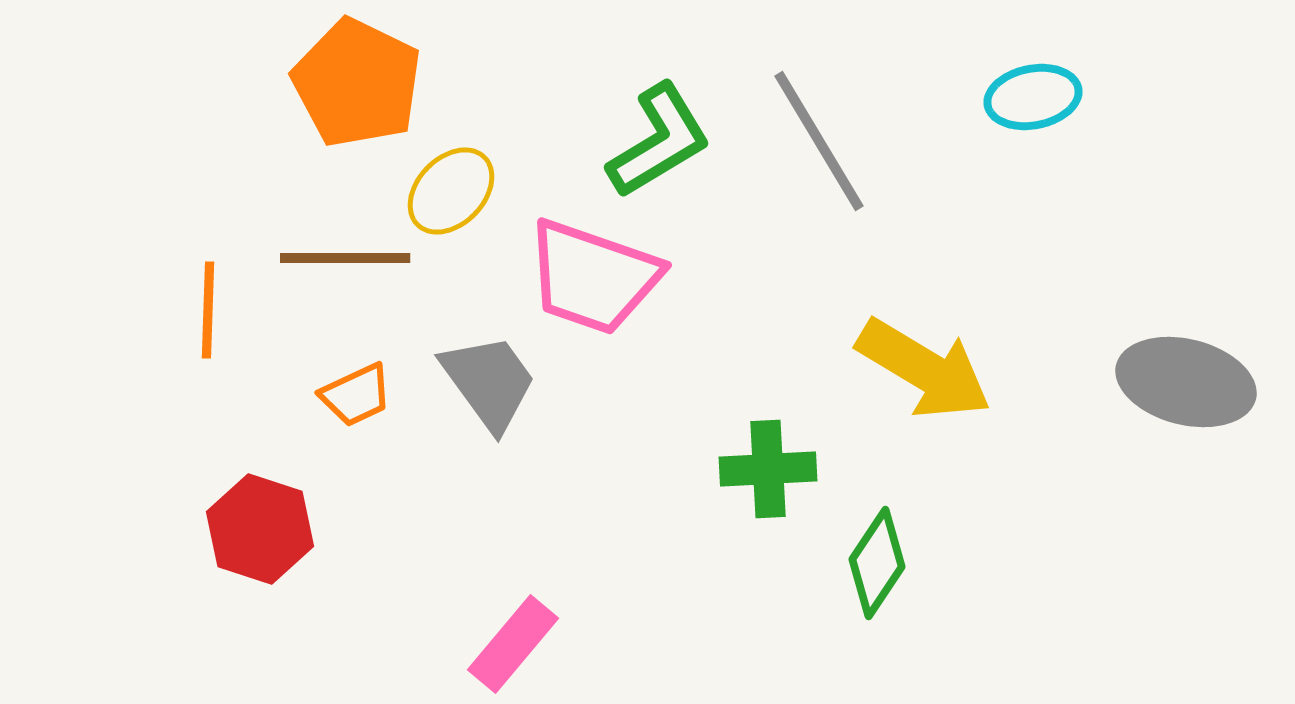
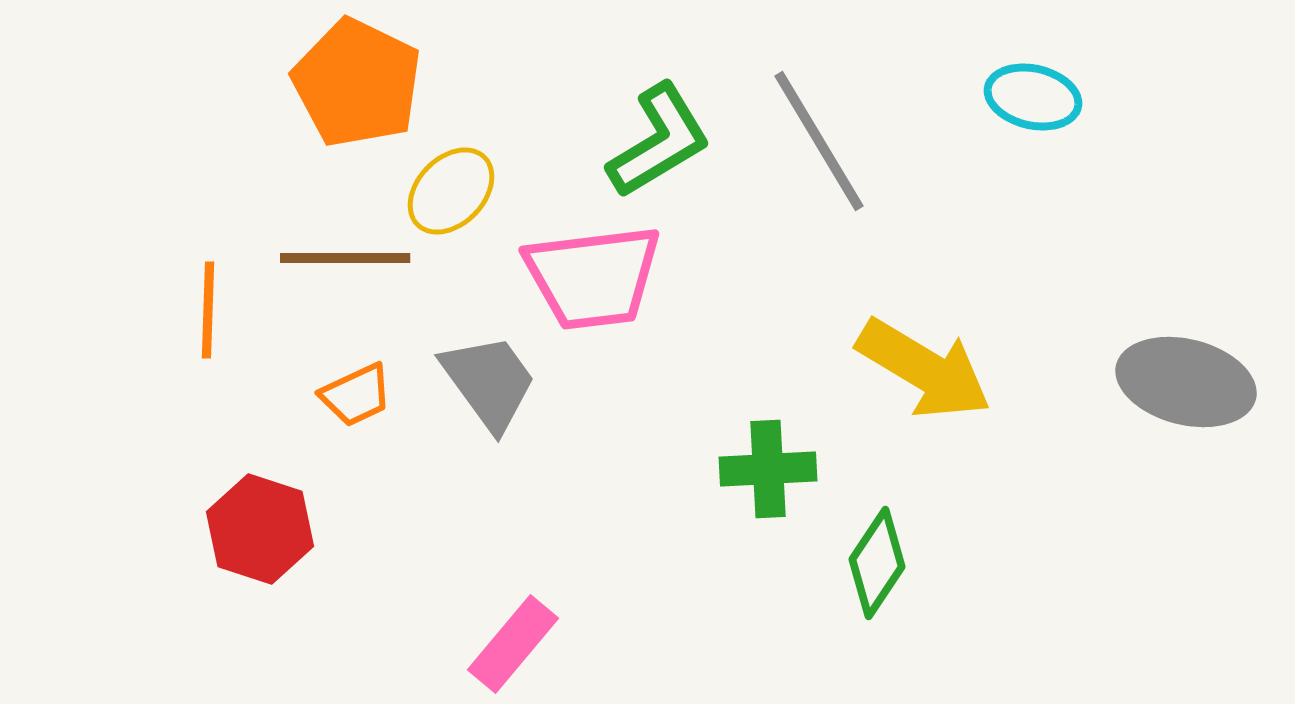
cyan ellipse: rotated 24 degrees clockwise
pink trapezoid: rotated 26 degrees counterclockwise
